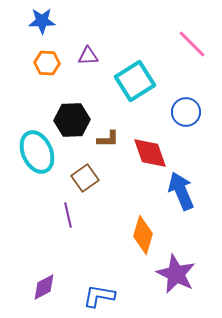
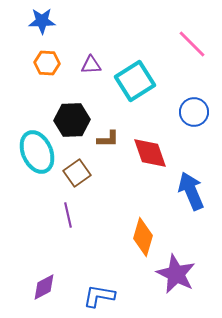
purple triangle: moved 3 px right, 9 px down
blue circle: moved 8 px right
brown square: moved 8 px left, 5 px up
blue arrow: moved 10 px right
orange diamond: moved 2 px down
